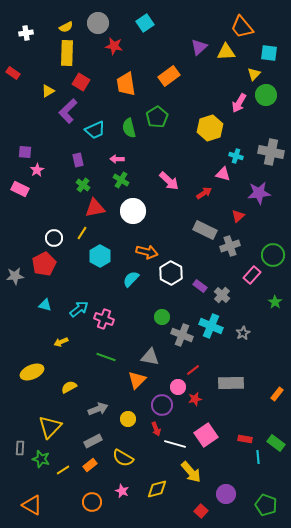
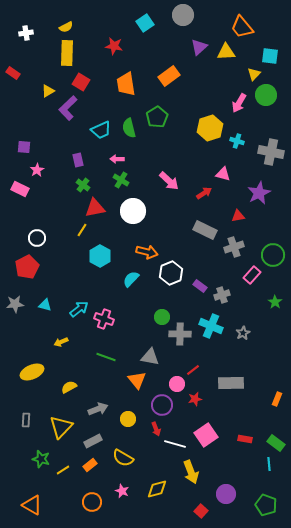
gray circle at (98, 23): moved 85 px right, 8 px up
cyan square at (269, 53): moved 1 px right, 3 px down
purple L-shape at (68, 111): moved 3 px up
cyan trapezoid at (95, 130): moved 6 px right
purple square at (25, 152): moved 1 px left, 5 px up
cyan cross at (236, 156): moved 1 px right, 15 px up
purple star at (259, 193): rotated 20 degrees counterclockwise
red triangle at (238, 216): rotated 32 degrees clockwise
yellow line at (82, 233): moved 3 px up
white circle at (54, 238): moved 17 px left
gray cross at (230, 246): moved 4 px right, 1 px down
red pentagon at (44, 264): moved 17 px left, 3 px down
white hexagon at (171, 273): rotated 10 degrees clockwise
gray star at (15, 276): moved 28 px down
gray cross at (222, 295): rotated 28 degrees clockwise
gray cross at (182, 335): moved 2 px left, 1 px up; rotated 20 degrees counterclockwise
orange triangle at (137, 380): rotated 24 degrees counterclockwise
pink circle at (178, 387): moved 1 px left, 3 px up
orange rectangle at (277, 394): moved 5 px down; rotated 16 degrees counterclockwise
yellow triangle at (50, 427): moved 11 px right
gray rectangle at (20, 448): moved 6 px right, 28 px up
cyan line at (258, 457): moved 11 px right, 7 px down
yellow arrow at (191, 472): rotated 20 degrees clockwise
